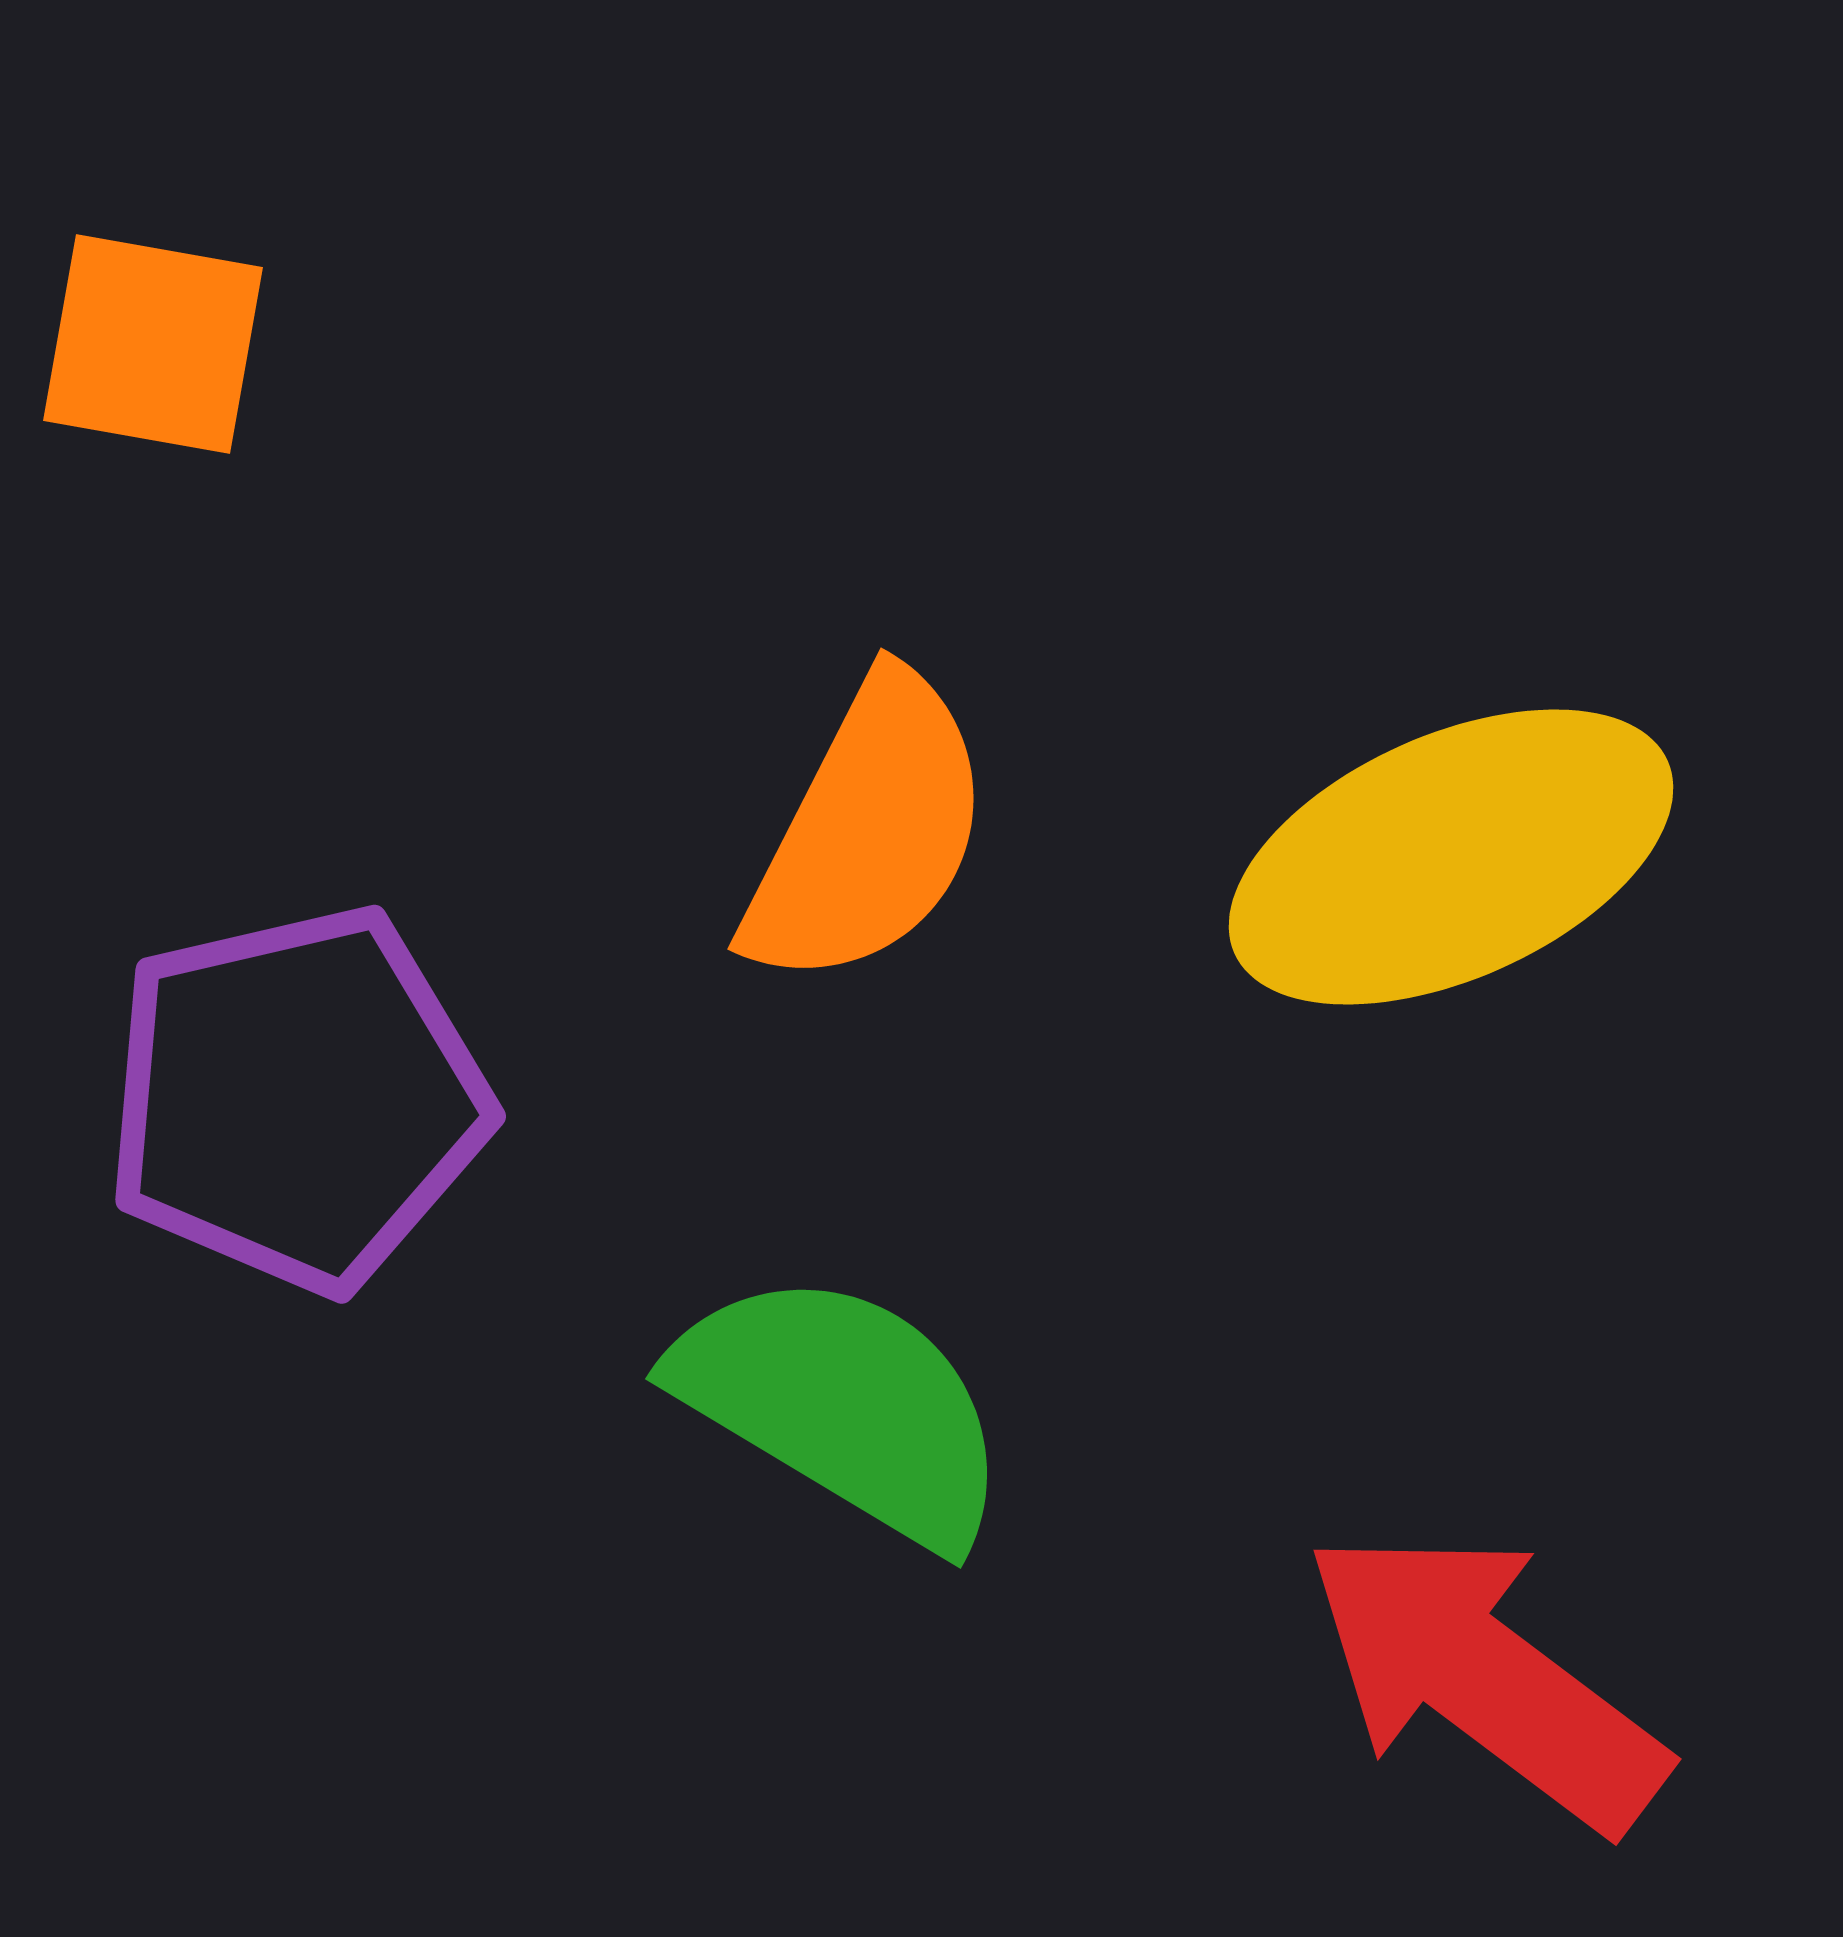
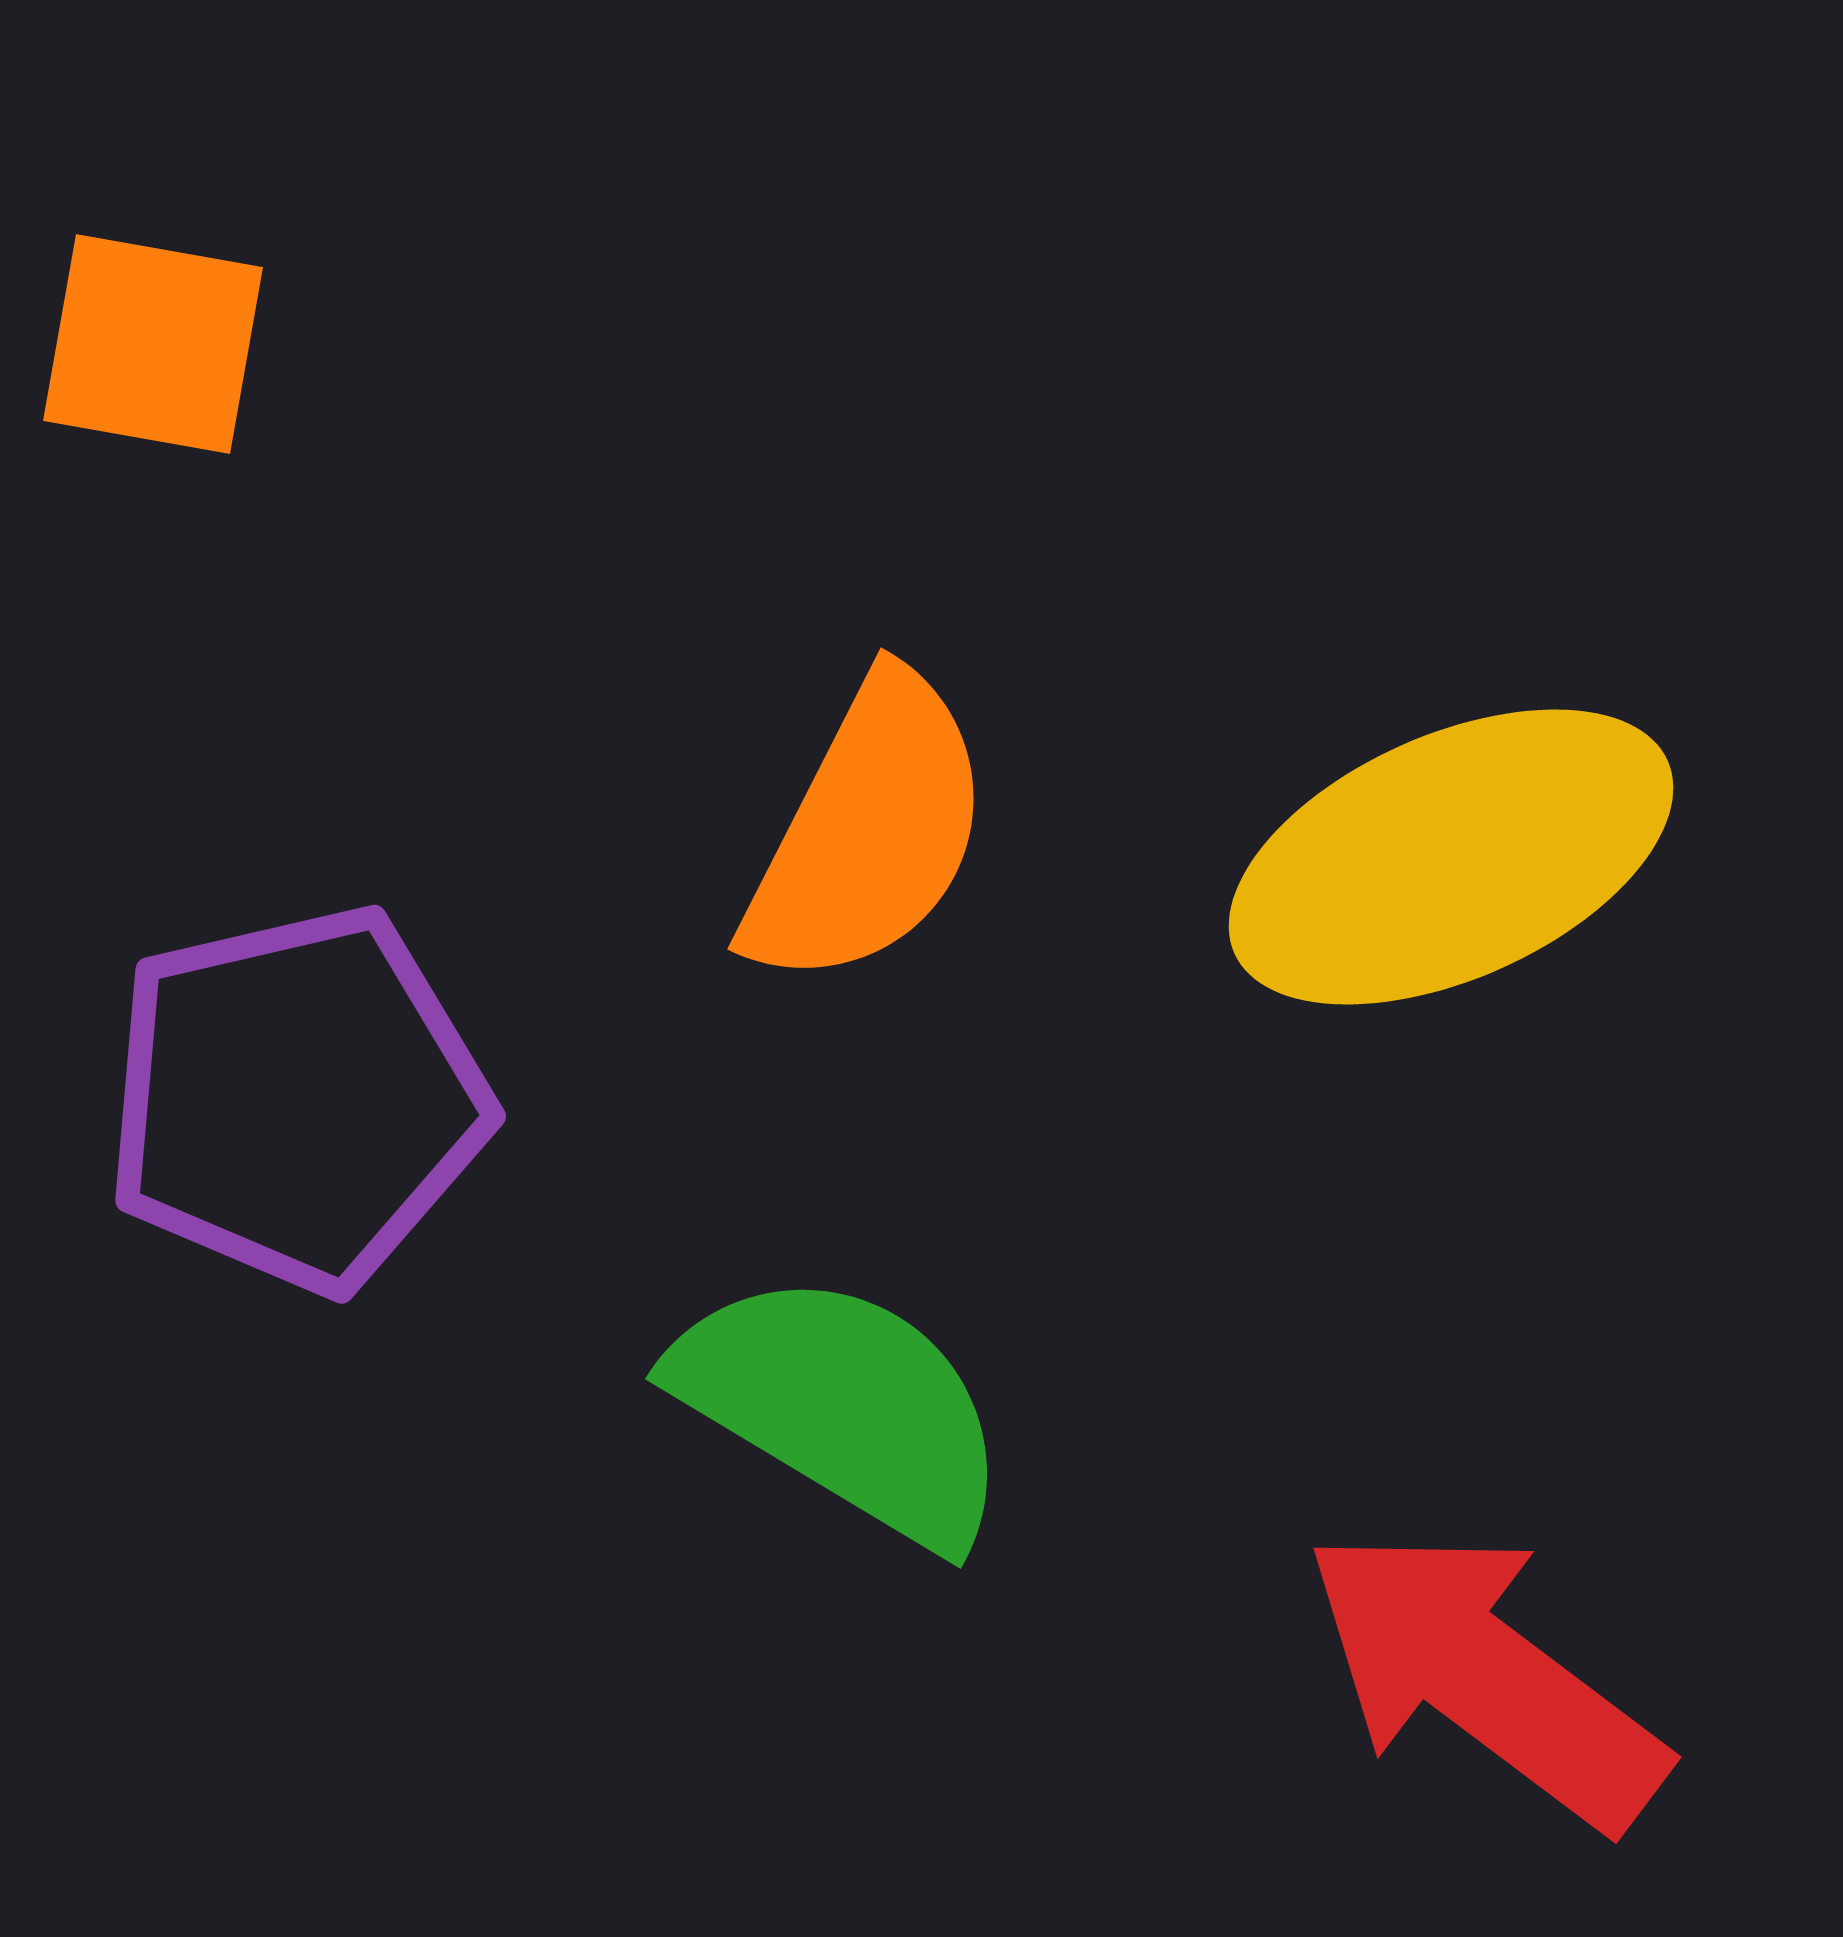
red arrow: moved 2 px up
